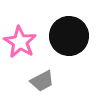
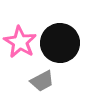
black circle: moved 9 px left, 7 px down
